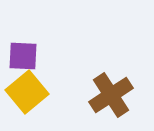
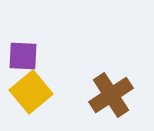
yellow square: moved 4 px right
